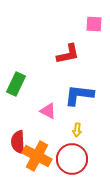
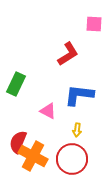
red L-shape: rotated 20 degrees counterclockwise
red semicircle: rotated 25 degrees clockwise
orange cross: moved 4 px left
